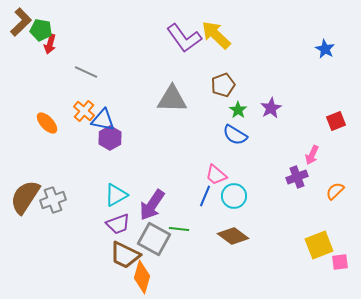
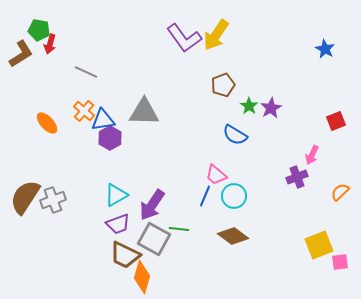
brown L-shape: moved 32 px down; rotated 12 degrees clockwise
green pentagon: moved 2 px left
yellow arrow: rotated 100 degrees counterclockwise
gray triangle: moved 28 px left, 13 px down
green star: moved 11 px right, 4 px up
blue triangle: rotated 20 degrees counterclockwise
orange semicircle: moved 5 px right, 1 px down
